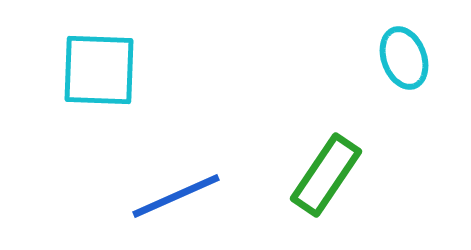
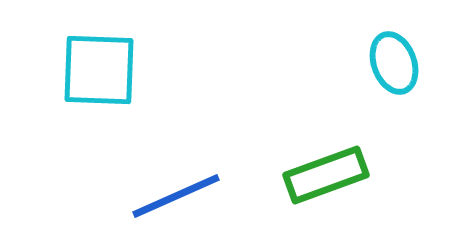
cyan ellipse: moved 10 px left, 5 px down
green rectangle: rotated 36 degrees clockwise
